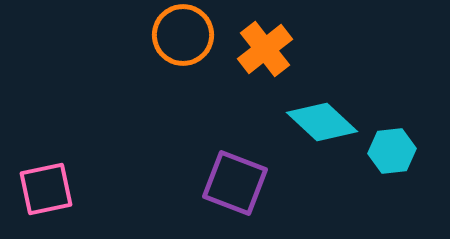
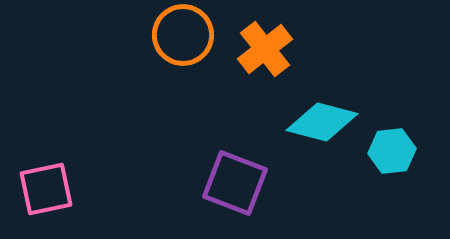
cyan diamond: rotated 28 degrees counterclockwise
